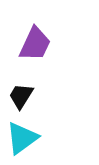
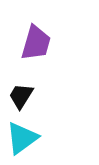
purple trapezoid: moved 1 px right, 1 px up; rotated 9 degrees counterclockwise
